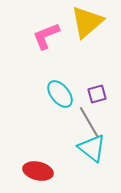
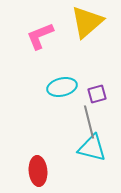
pink L-shape: moved 6 px left
cyan ellipse: moved 2 px right, 7 px up; rotated 64 degrees counterclockwise
gray line: rotated 16 degrees clockwise
cyan triangle: rotated 24 degrees counterclockwise
red ellipse: rotated 72 degrees clockwise
